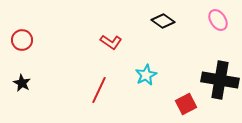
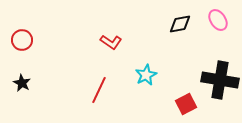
black diamond: moved 17 px right, 3 px down; rotated 45 degrees counterclockwise
